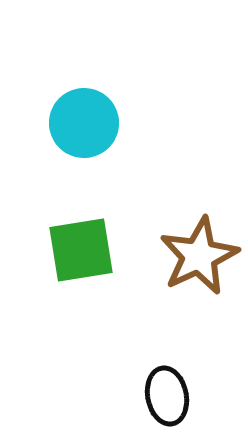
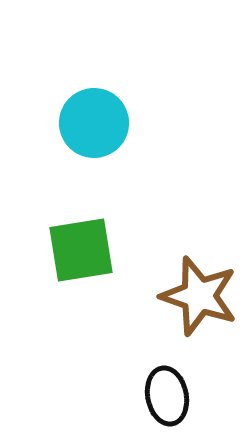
cyan circle: moved 10 px right
brown star: moved 40 px down; rotated 28 degrees counterclockwise
